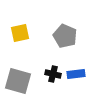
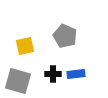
yellow square: moved 5 px right, 13 px down
black cross: rotated 14 degrees counterclockwise
